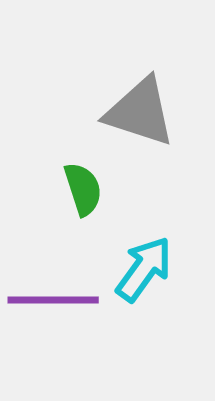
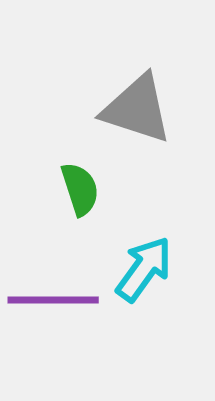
gray triangle: moved 3 px left, 3 px up
green semicircle: moved 3 px left
